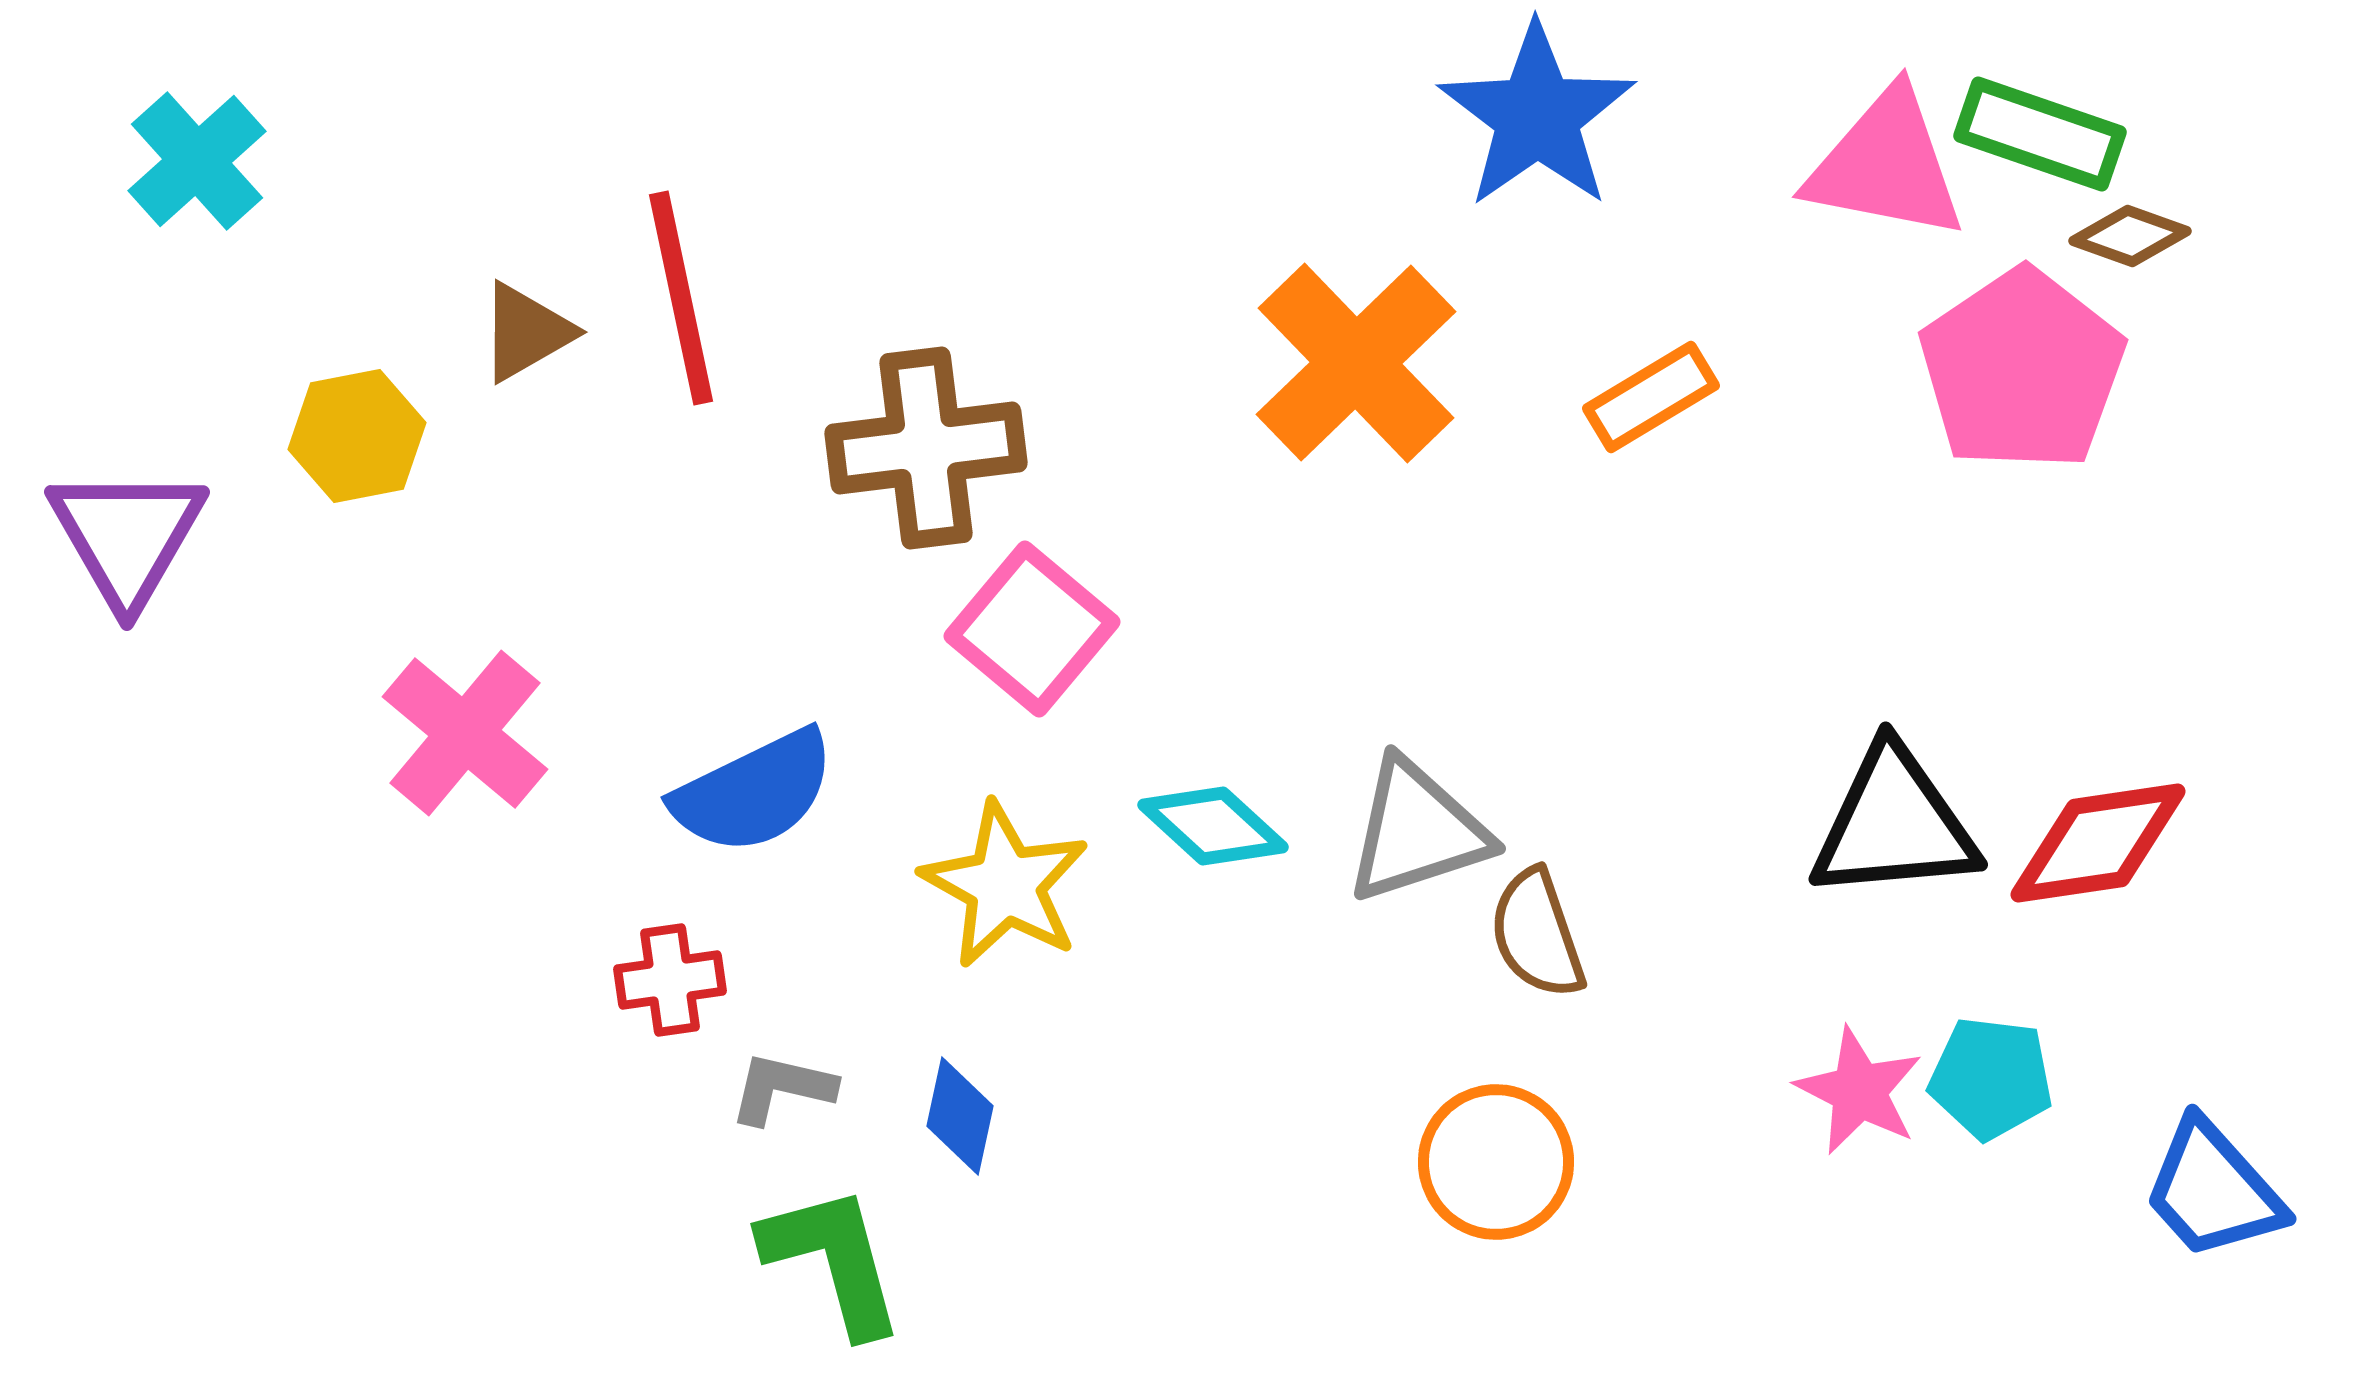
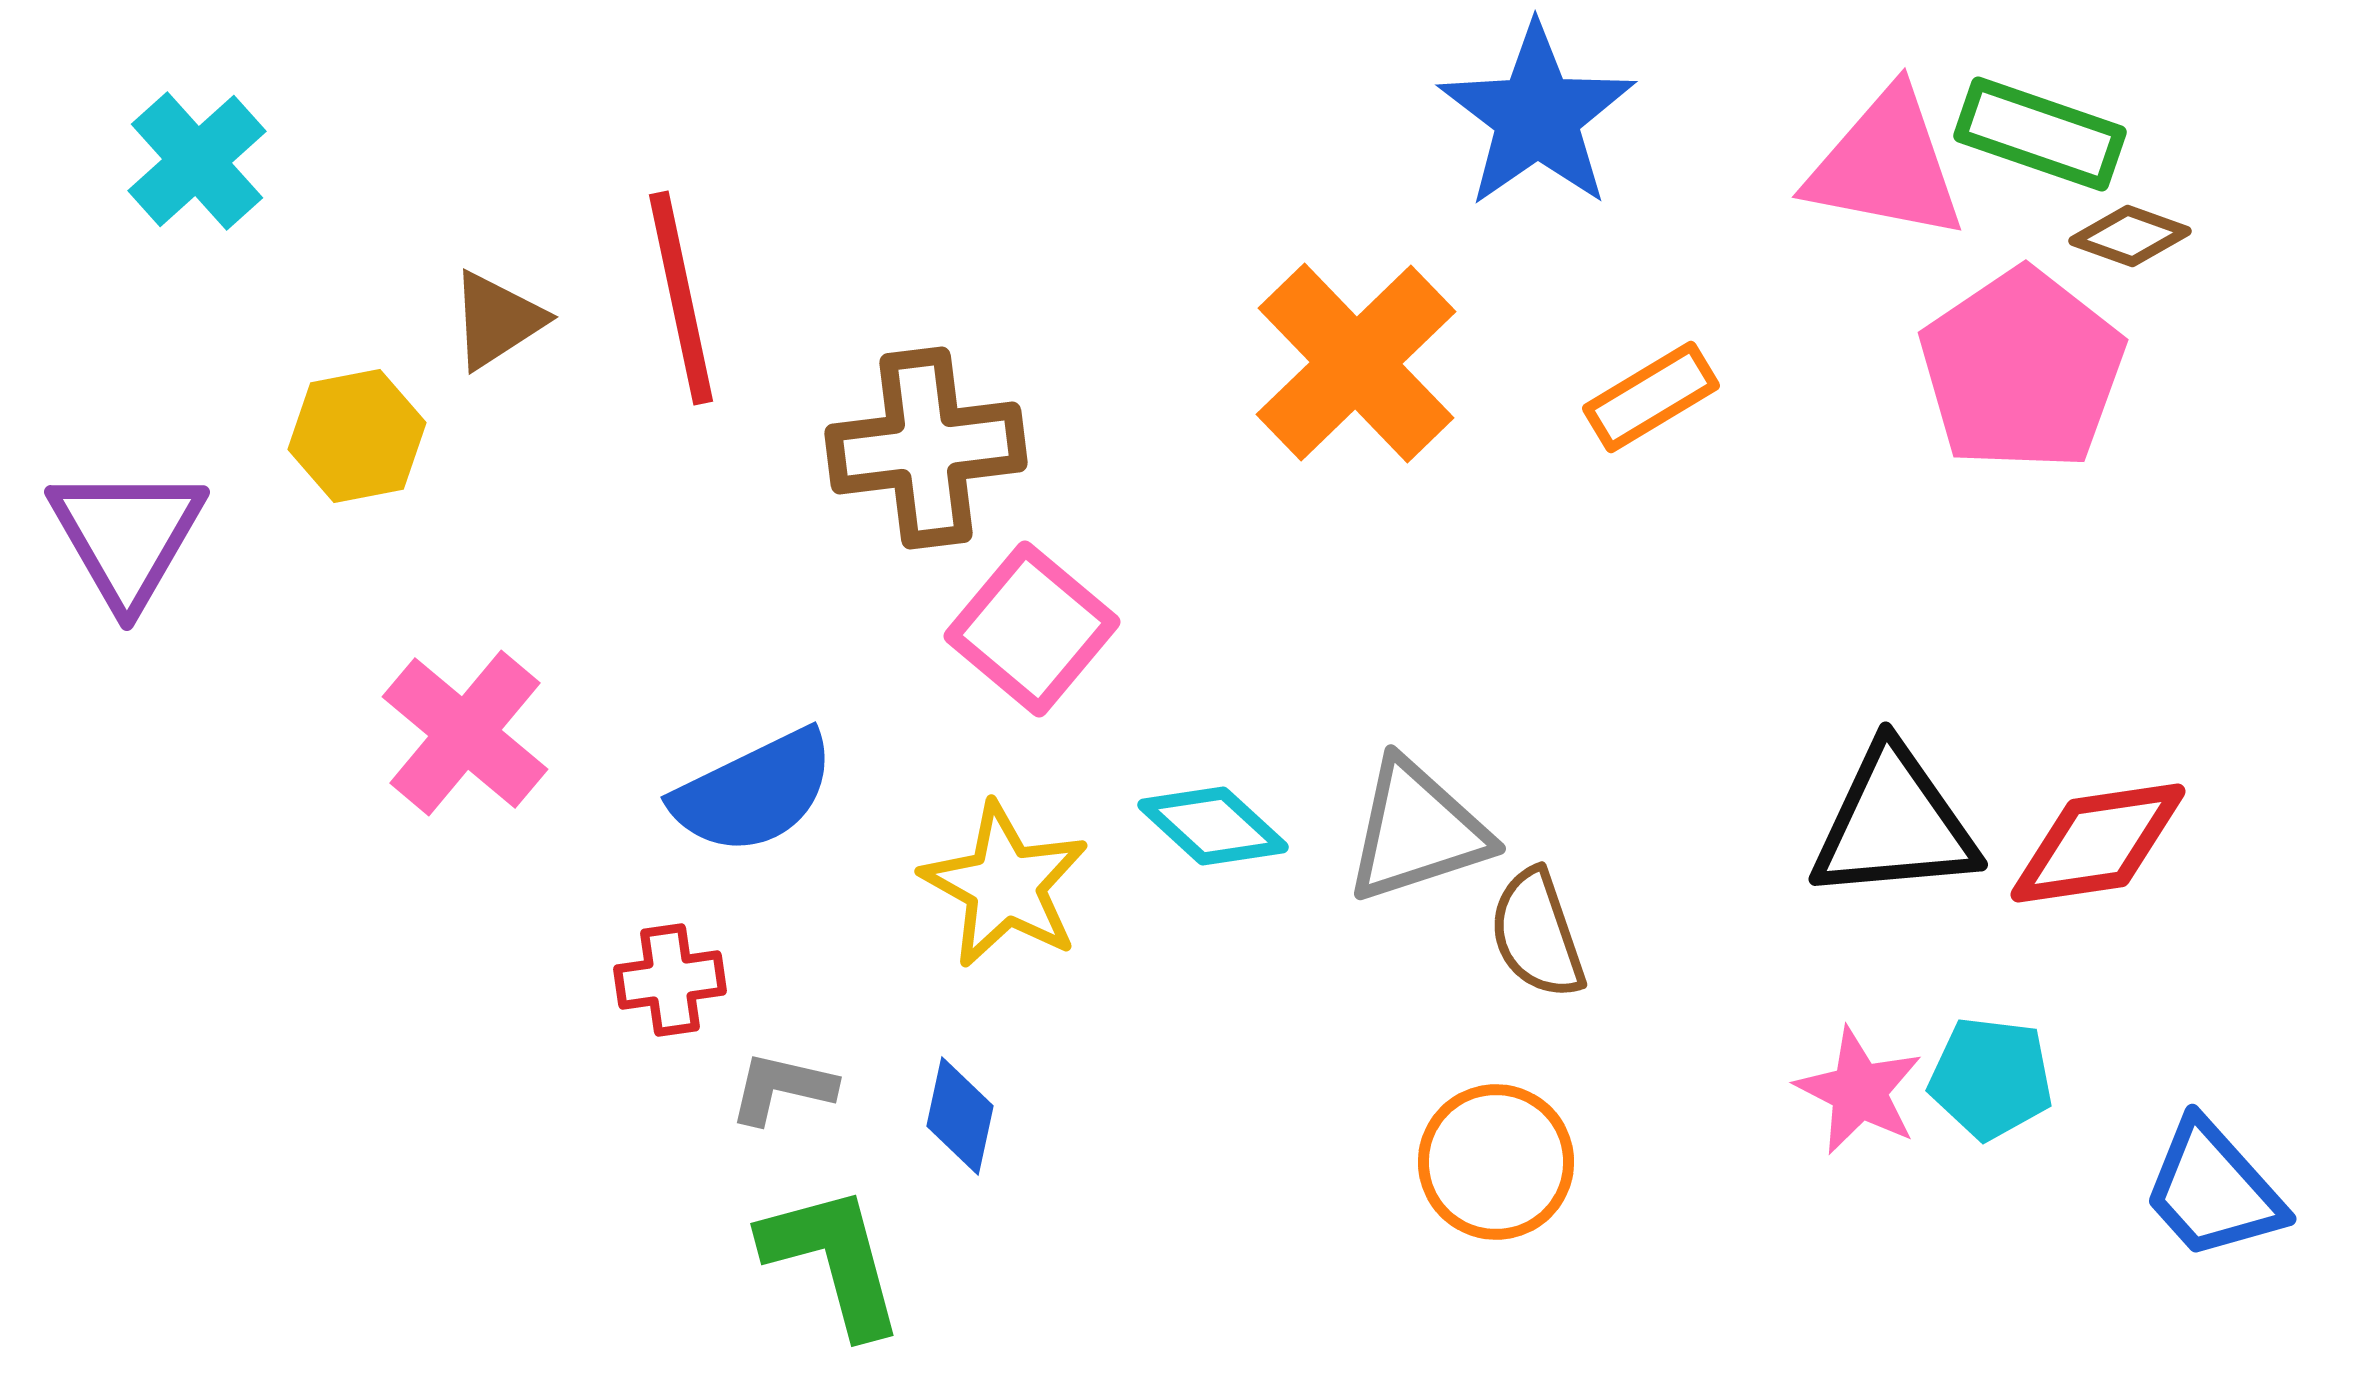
brown triangle: moved 29 px left, 12 px up; rotated 3 degrees counterclockwise
